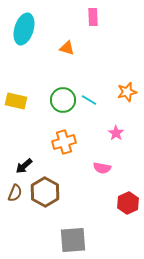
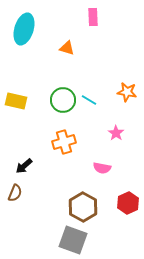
orange star: rotated 24 degrees clockwise
brown hexagon: moved 38 px right, 15 px down
gray square: rotated 24 degrees clockwise
